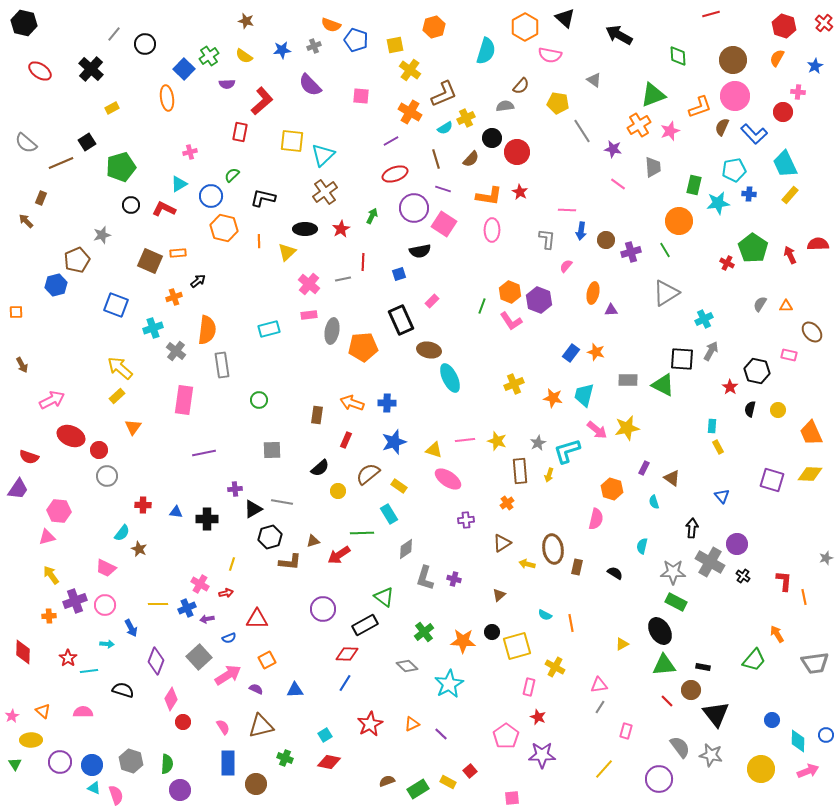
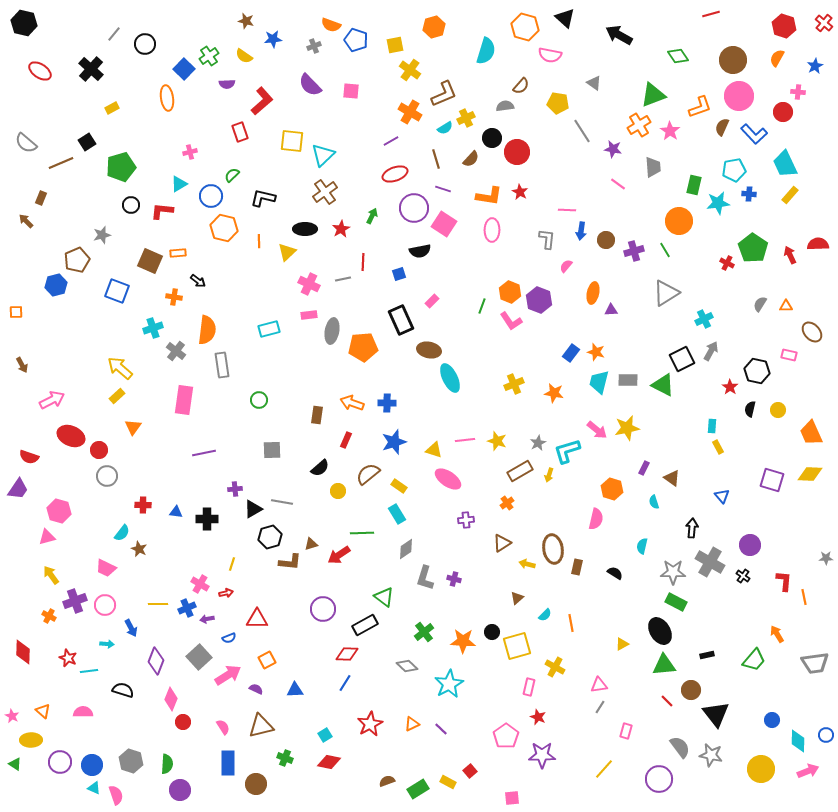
orange hexagon at (525, 27): rotated 16 degrees counterclockwise
blue star at (282, 50): moved 9 px left, 11 px up
green diamond at (678, 56): rotated 30 degrees counterclockwise
gray triangle at (594, 80): moved 3 px down
pink square at (361, 96): moved 10 px left, 5 px up
pink circle at (735, 96): moved 4 px right
pink star at (670, 131): rotated 18 degrees counterclockwise
red rectangle at (240, 132): rotated 30 degrees counterclockwise
red L-shape at (164, 209): moved 2 px left, 2 px down; rotated 20 degrees counterclockwise
purple cross at (631, 252): moved 3 px right, 1 px up
black arrow at (198, 281): rotated 77 degrees clockwise
pink cross at (309, 284): rotated 15 degrees counterclockwise
orange cross at (174, 297): rotated 28 degrees clockwise
blue square at (116, 305): moved 1 px right, 14 px up
black square at (682, 359): rotated 30 degrees counterclockwise
cyan trapezoid at (584, 395): moved 15 px right, 13 px up
orange star at (553, 398): moved 1 px right, 5 px up
brown rectangle at (520, 471): rotated 65 degrees clockwise
pink hexagon at (59, 511): rotated 10 degrees clockwise
cyan rectangle at (389, 514): moved 8 px right
brown triangle at (313, 541): moved 2 px left, 3 px down
purple circle at (737, 544): moved 13 px right, 1 px down
gray star at (826, 558): rotated 16 degrees clockwise
brown triangle at (499, 595): moved 18 px right, 3 px down
cyan semicircle at (545, 615): rotated 72 degrees counterclockwise
orange cross at (49, 616): rotated 32 degrees clockwise
red star at (68, 658): rotated 12 degrees counterclockwise
black rectangle at (703, 667): moved 4 px right, 12 px up; rotated 24 degrees counterclockwise
pink diamond at (171, 699): rotated 10 degrees counterclockwise
pink star at (12, 716): rotated 16 degrees counterclockwise
purple line at (441, 734): moved 5 px up
green triangle at (15, 764): rotated 24 degrees counterclockwise
